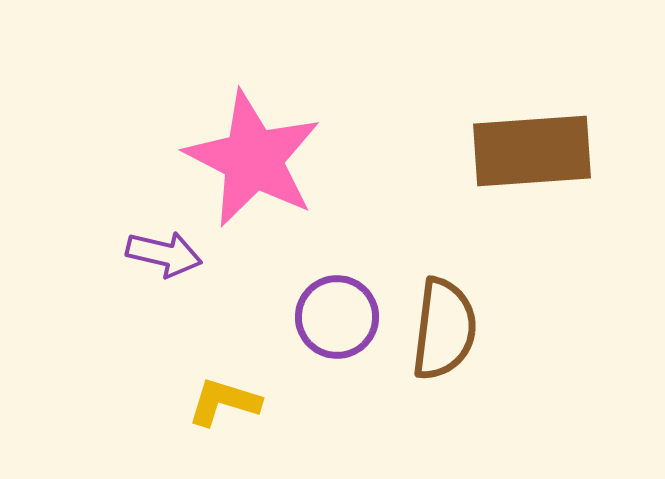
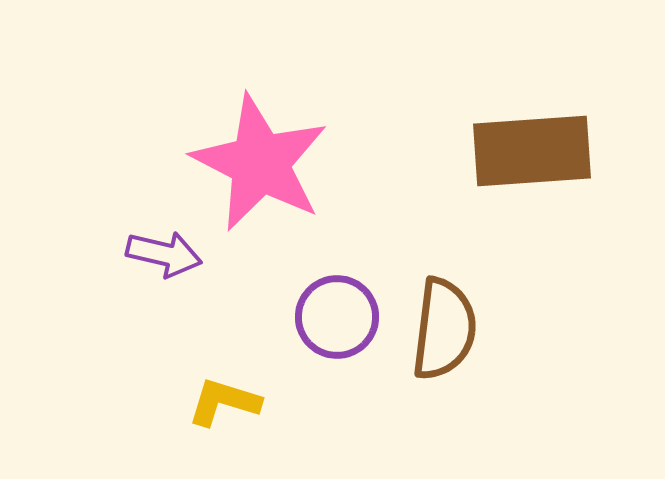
pink star: moved 7 px right, 4 px down
